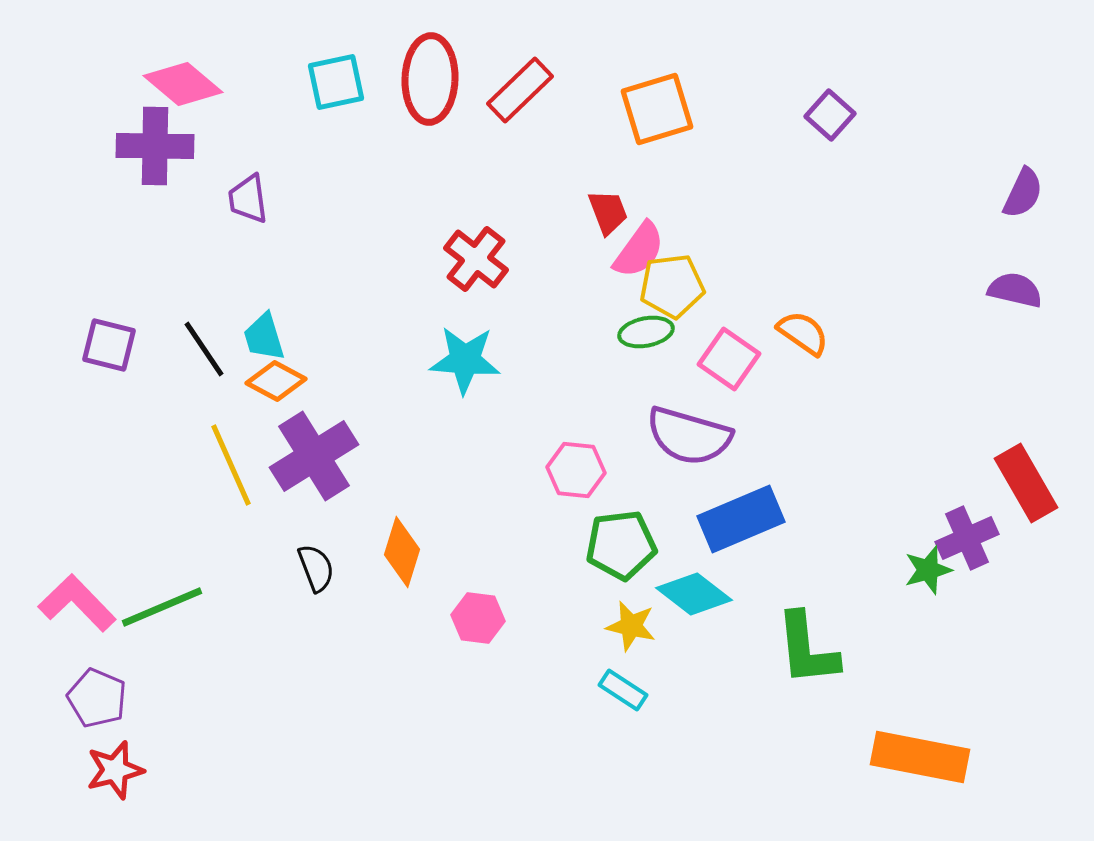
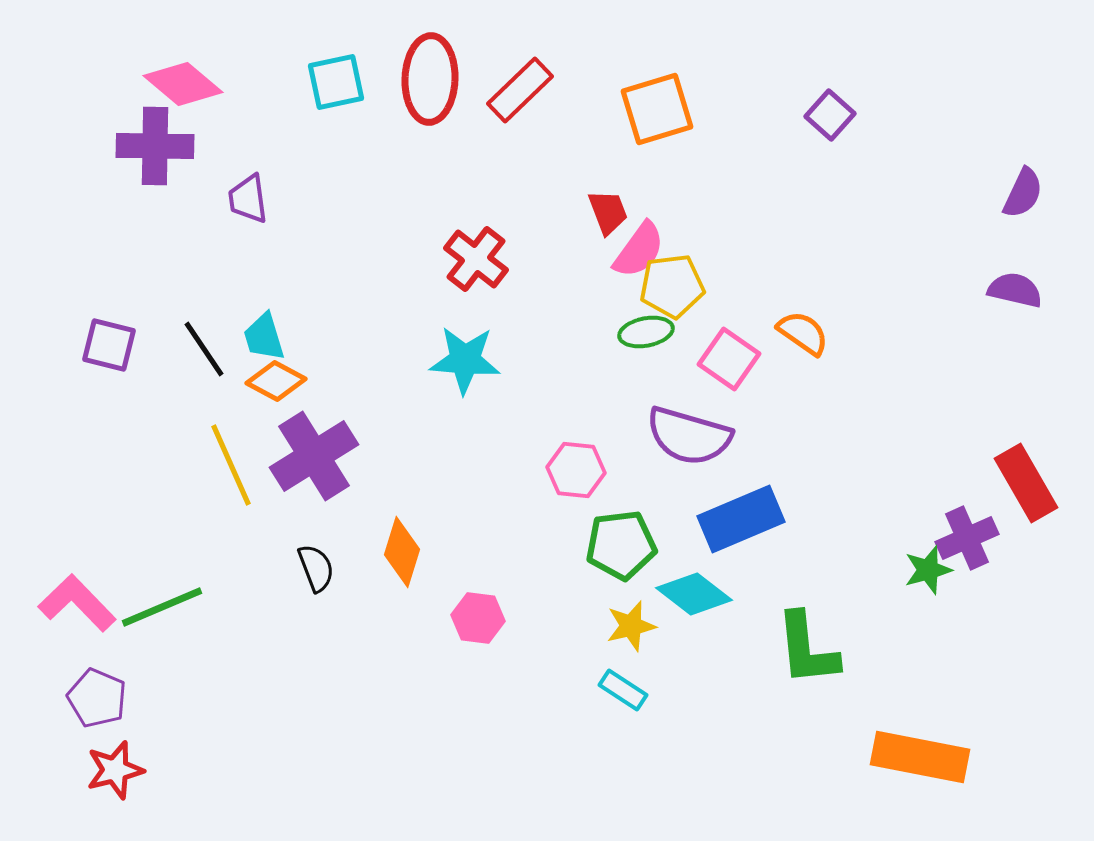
yellow star at (631, 626): rotated 27 degrees counterclockwise
